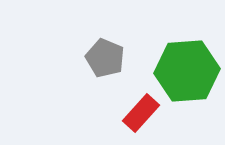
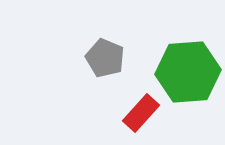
green hexagon: moved 1 px right, 1 px down
